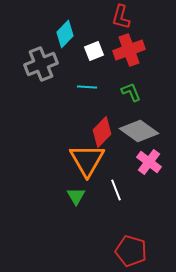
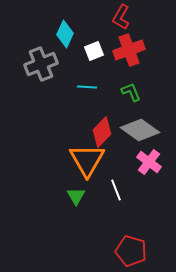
red L-shape: rotated 15 degrees clockwise
cyan diamond: rotated 20 degrees counterclockwise
gray diamond: moved 1 px right, 1 px up
